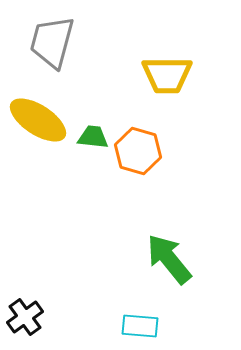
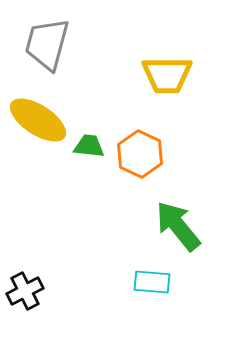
gray trapezoid: moved 5 px left, 2 px down
green trapezoid: moved 4 px left, 9 px down
orange hexagon: moved 2 px right, 3 px down; rotated 9 degrees clockwise
green arrow: moved 9 px right, 33 px up
black cross: moved 26 px up; rotated 9 degrees clockwise
cyan rectangle: moved 12 px right, 44 px up
